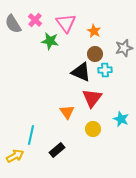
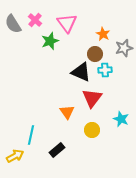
pink triangle: moved 1 px right
orange star: moved 9 px right, 3 px down
green star: rotated 30 degrees counterclockwise
yellow circle: moved 1 px left, 1 px down
